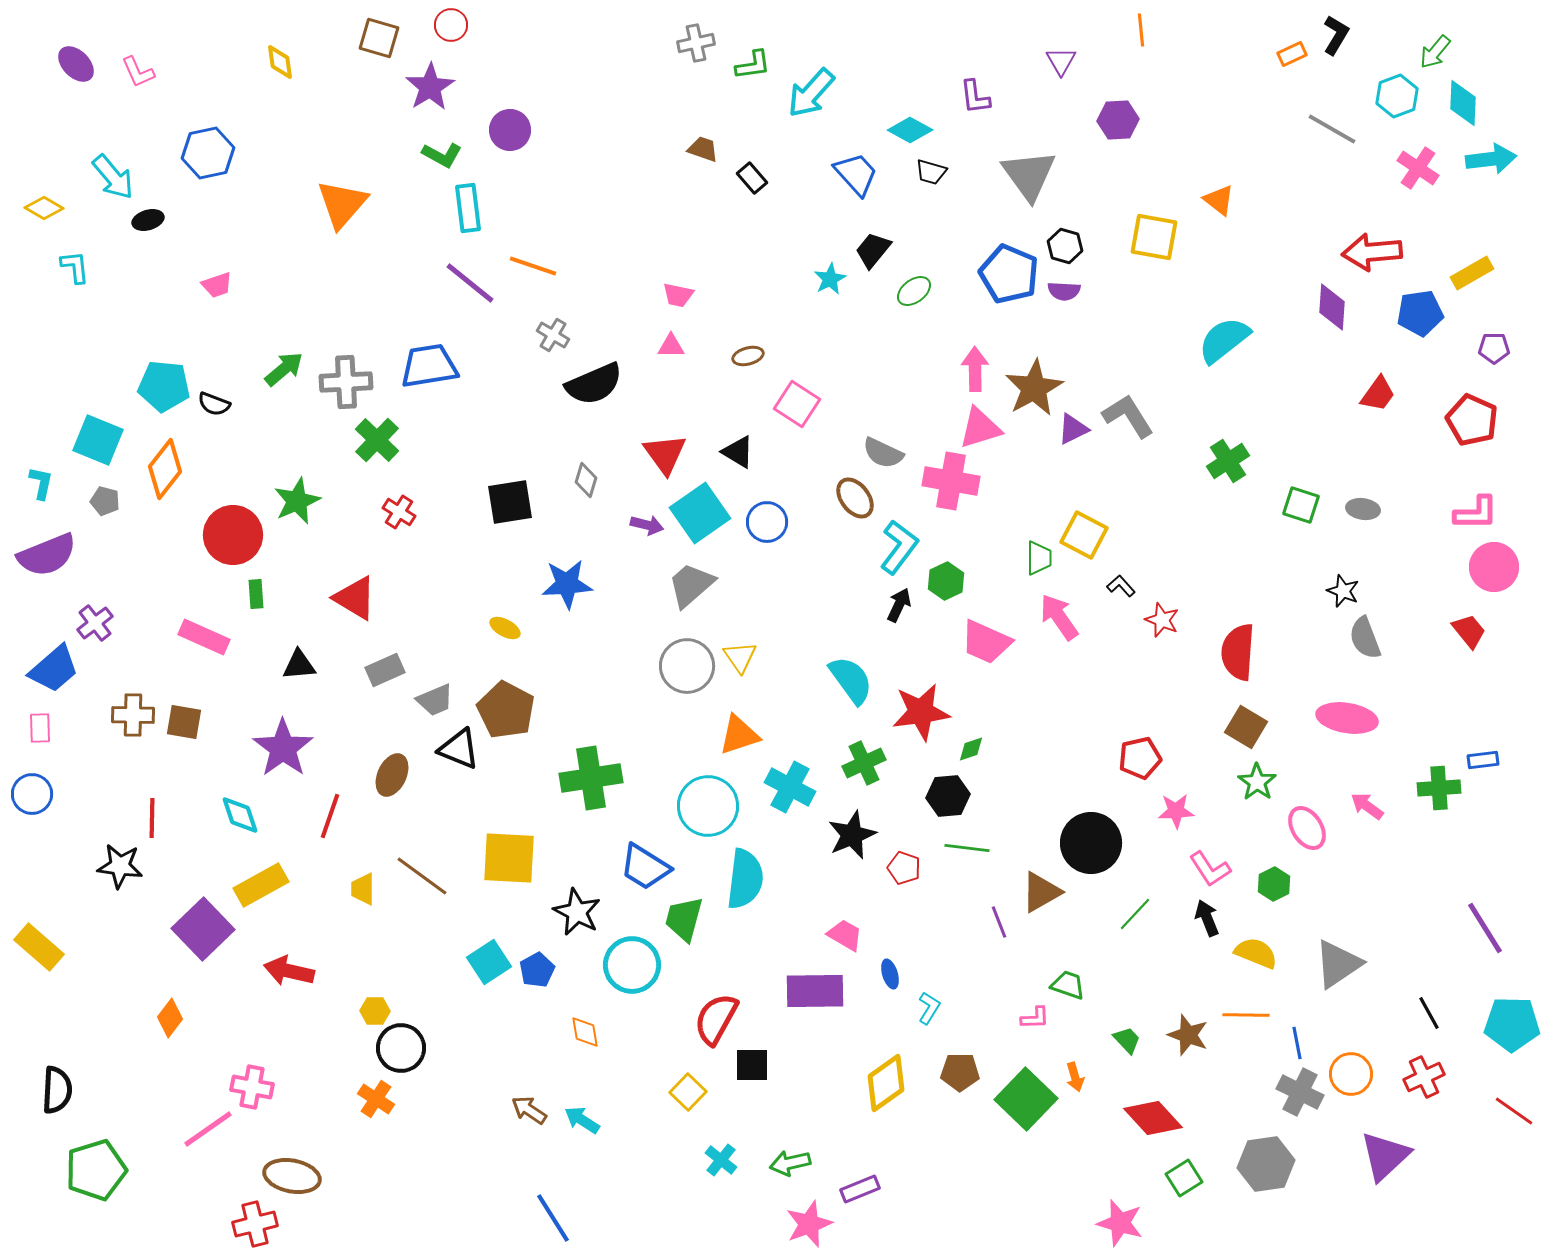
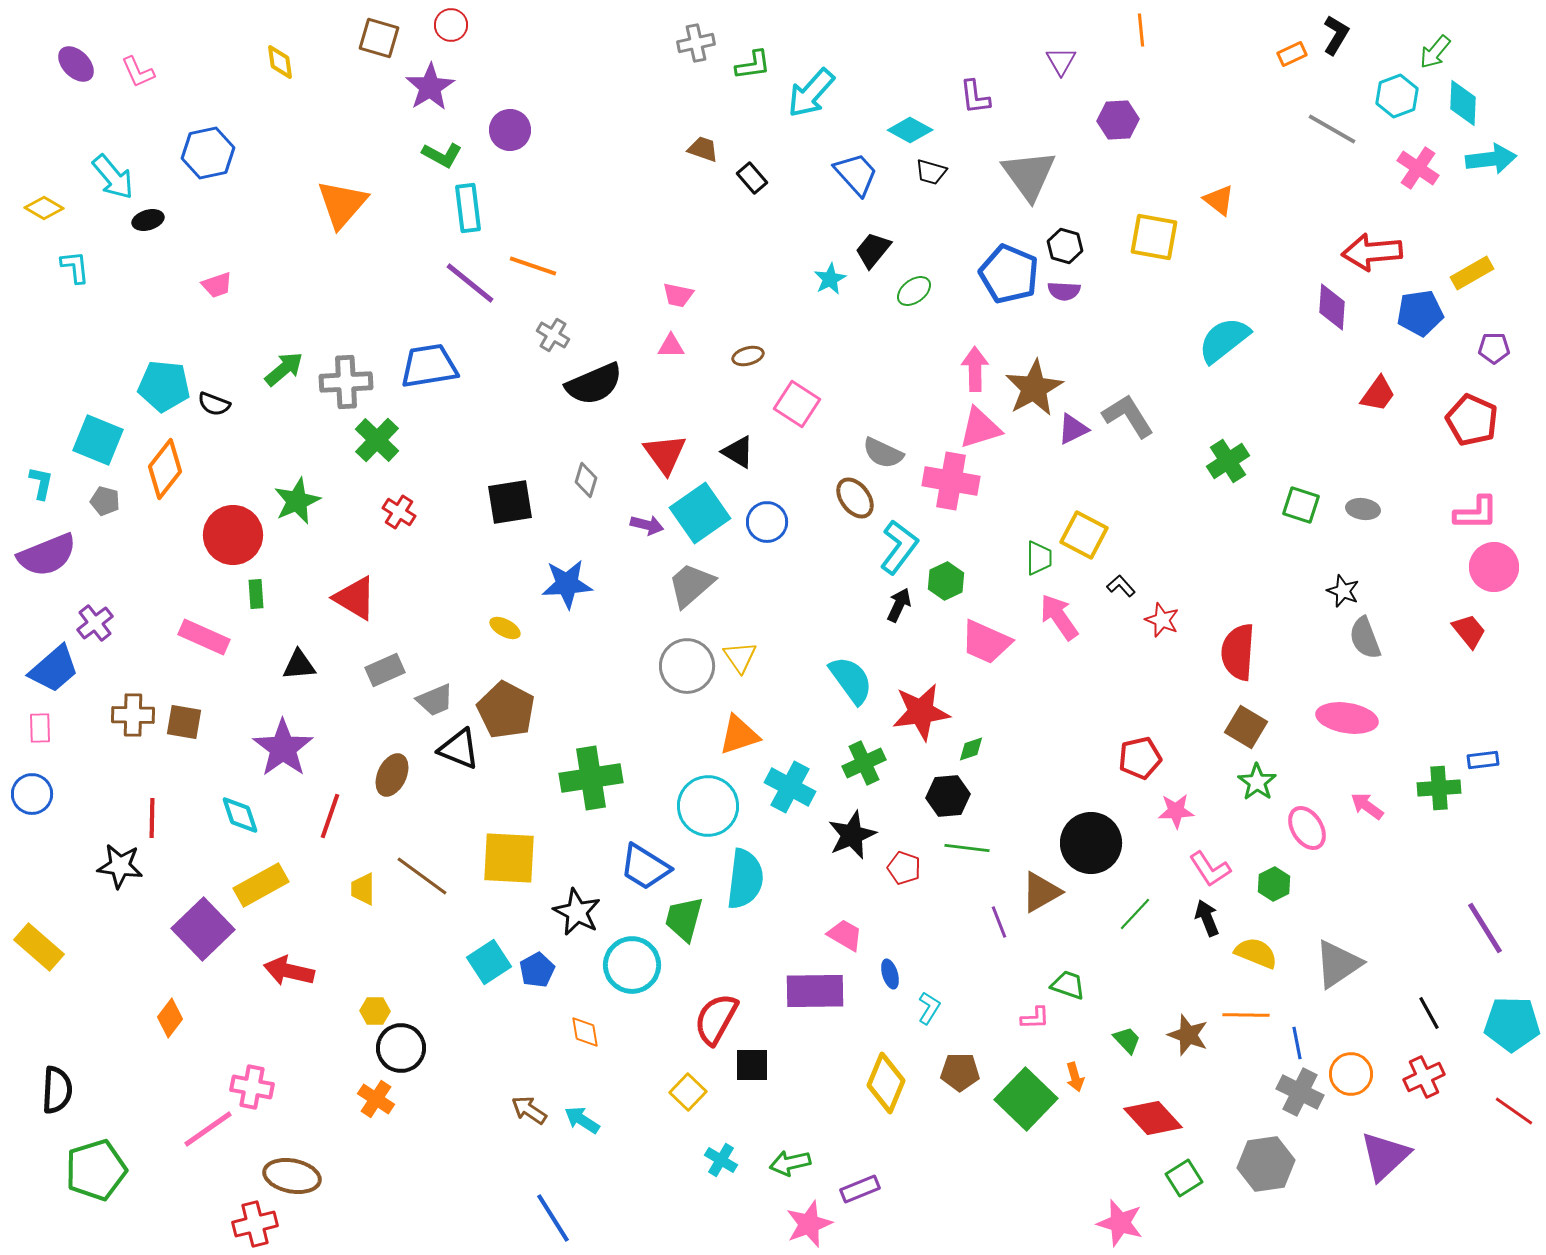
yellow diamond at (886, 1083): rotated 32 degrees counterclockwise
cyan cross at (721, 1160): rotated 8 degrees counterclockwise
